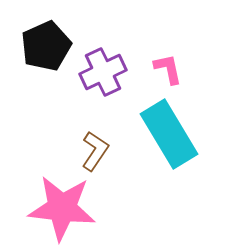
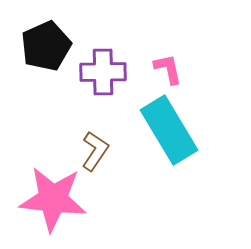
purple cross: rotated 24 degrees clockwise
cyan rectangle: moved 4 px up
pink star: moved 9 px left, 9 px up
